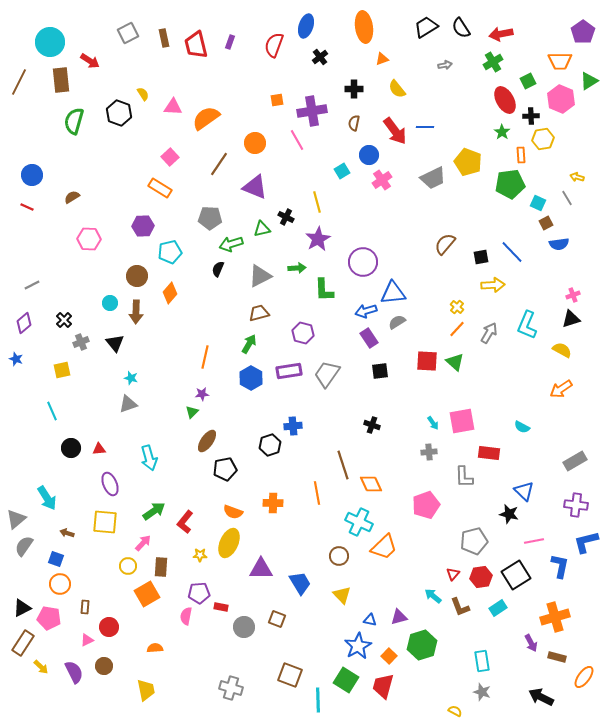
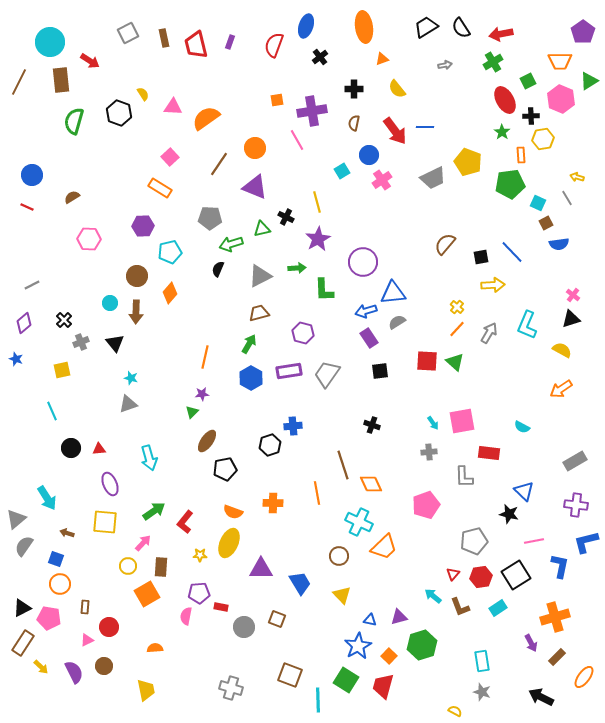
orange circle at (255, 143): moved 5 px down
pink cross at (573, 295): rotated 32 degrees counterclockwise
brown rectangle at (557, 657): rotated 60 degrees counterclockwise
